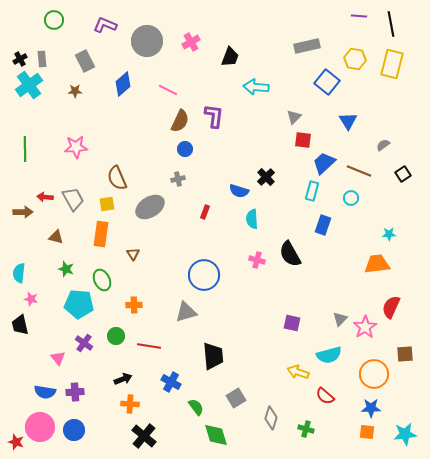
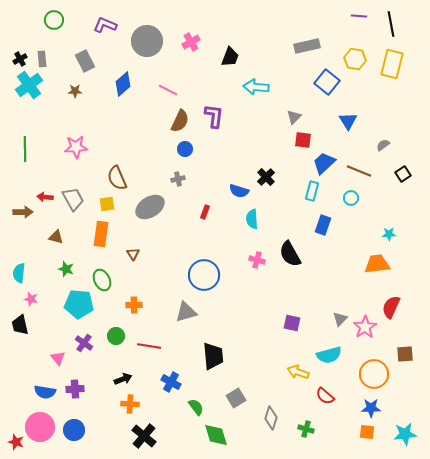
purple cross at (75, 392): moved 3 px up
